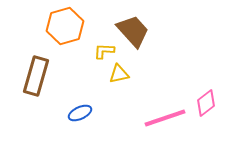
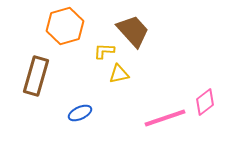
pink diamond: moved 1 px left, 1 px up
